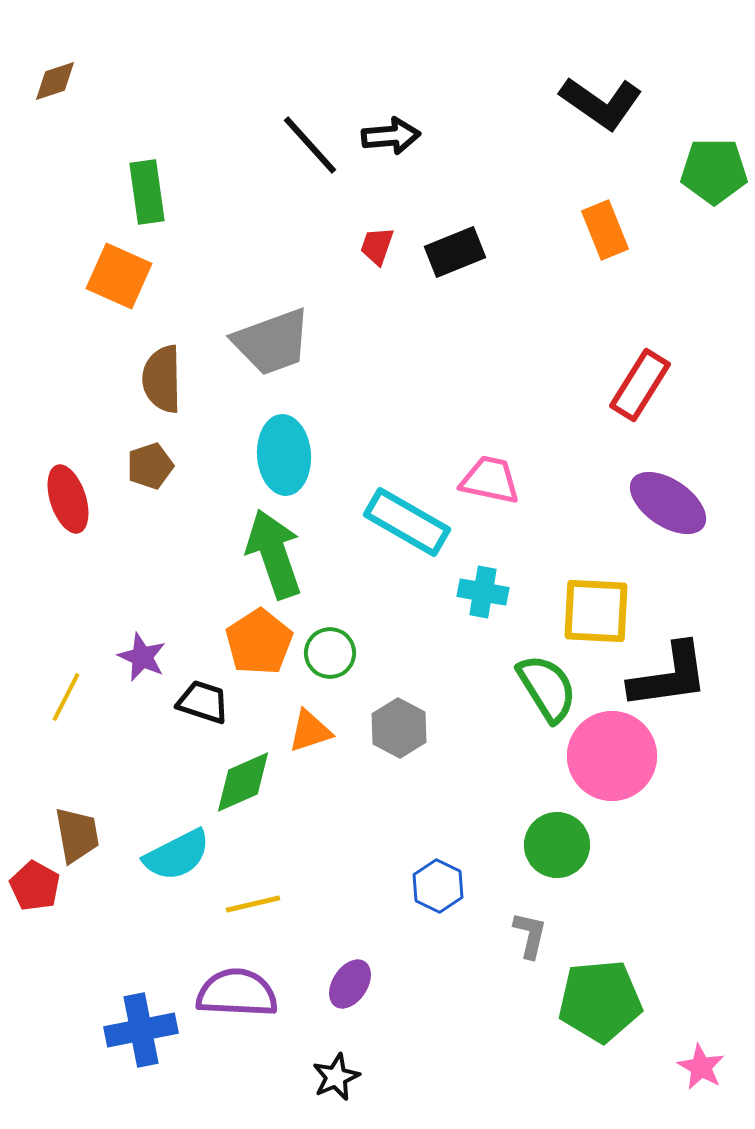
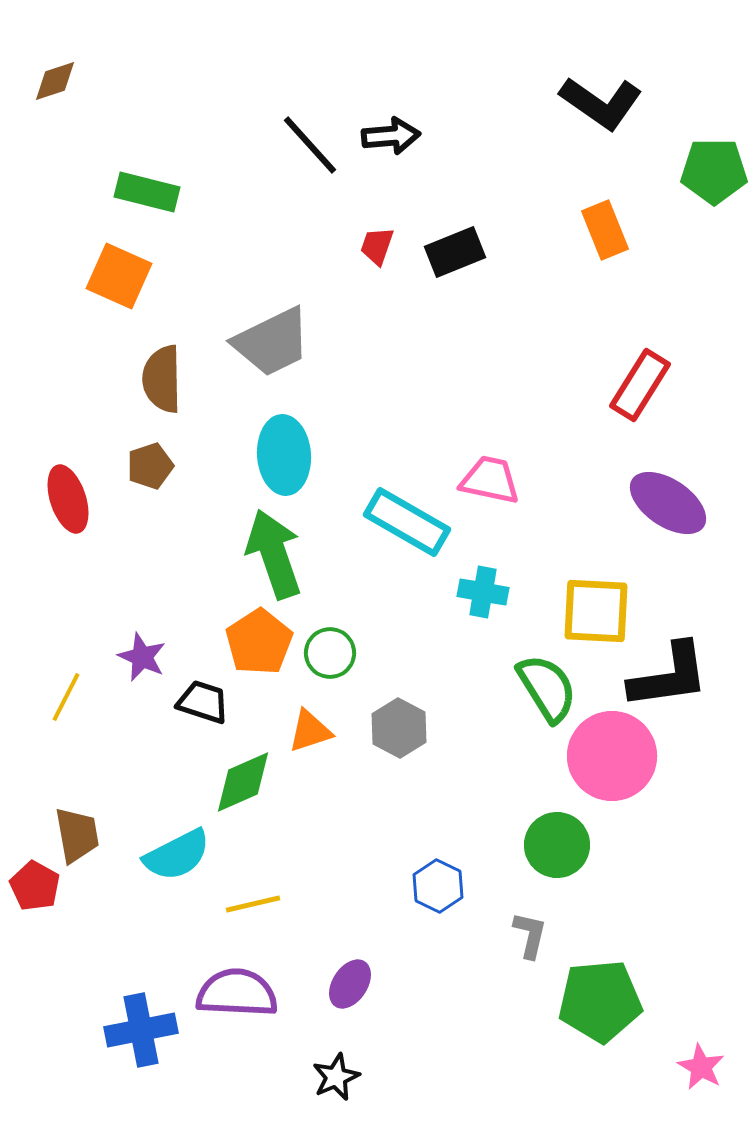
green rectangle at (147, 192): rotated 68 degrees counterclockwise
gray trapezoid at (272, 342): rotated 6 degrees counterclockwise
